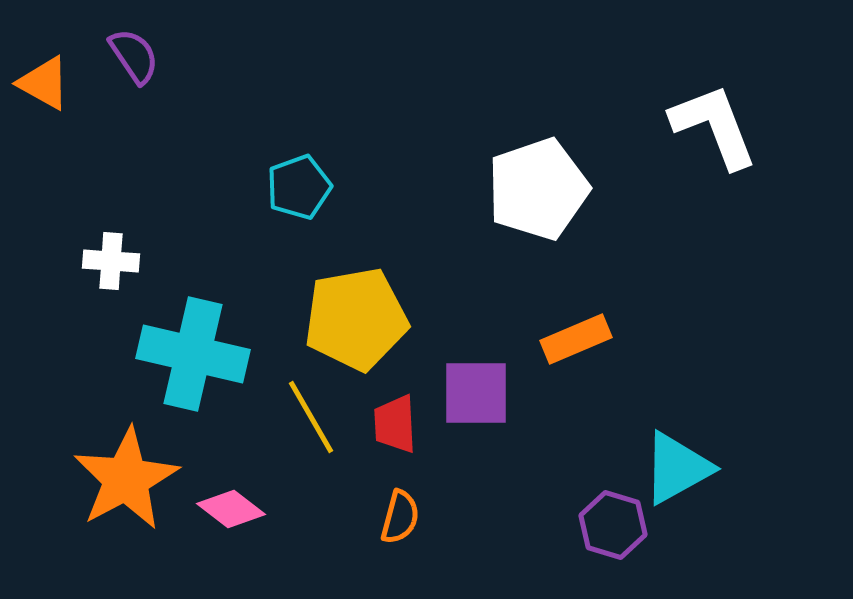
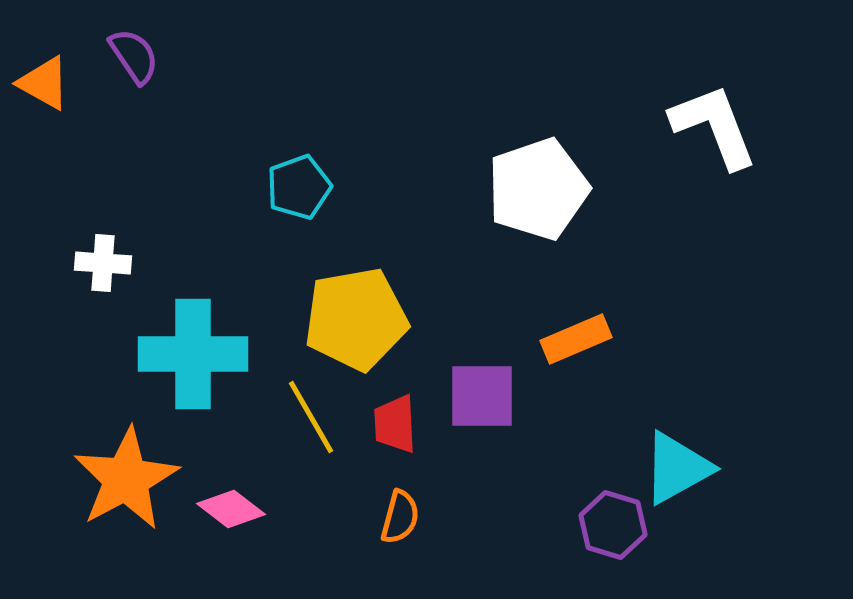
white cross: moved 8 px left, 2 px down
cyan cross: rotated 13 degrees counterclockwise
purple square: moved 6 px right, 3 px down
